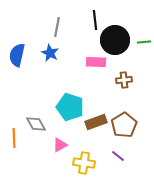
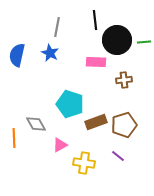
black circle: moved 2 px right
cyan pentagon: moved 3 px up
brown pentagon: rotated 15 degrees clockwise
